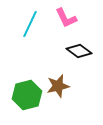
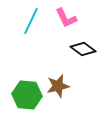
cyan line: moved 1 px right, 3 px up
black diamond: moved 4 px right, 2 px up
green hexagon: rotated 20 degrees clockwise
